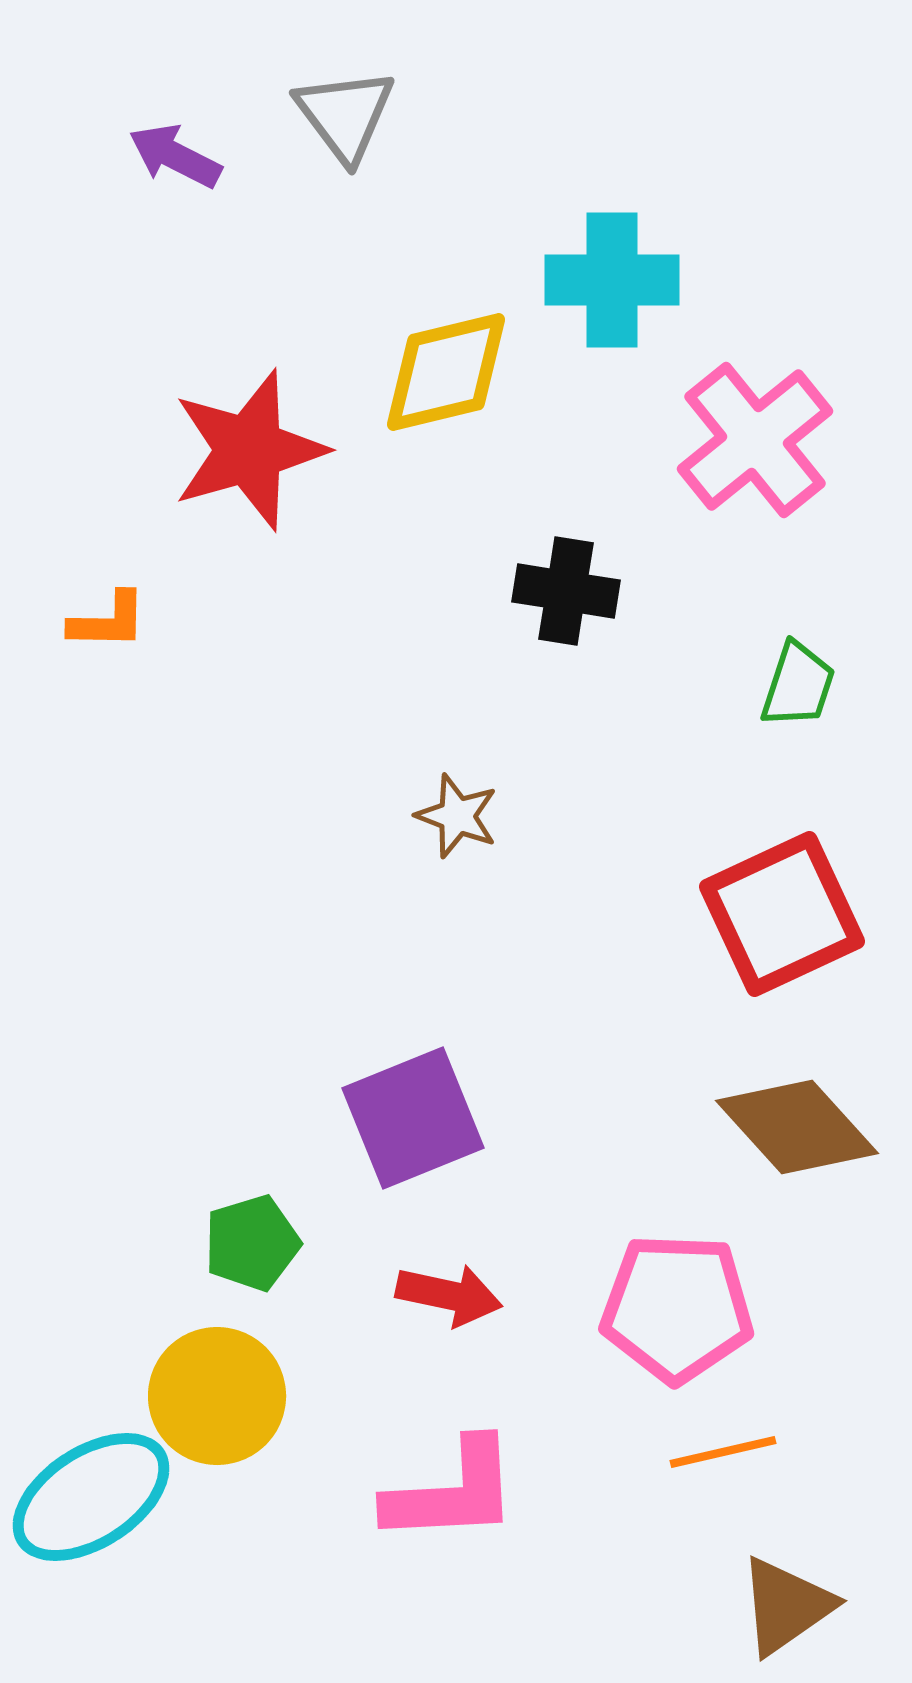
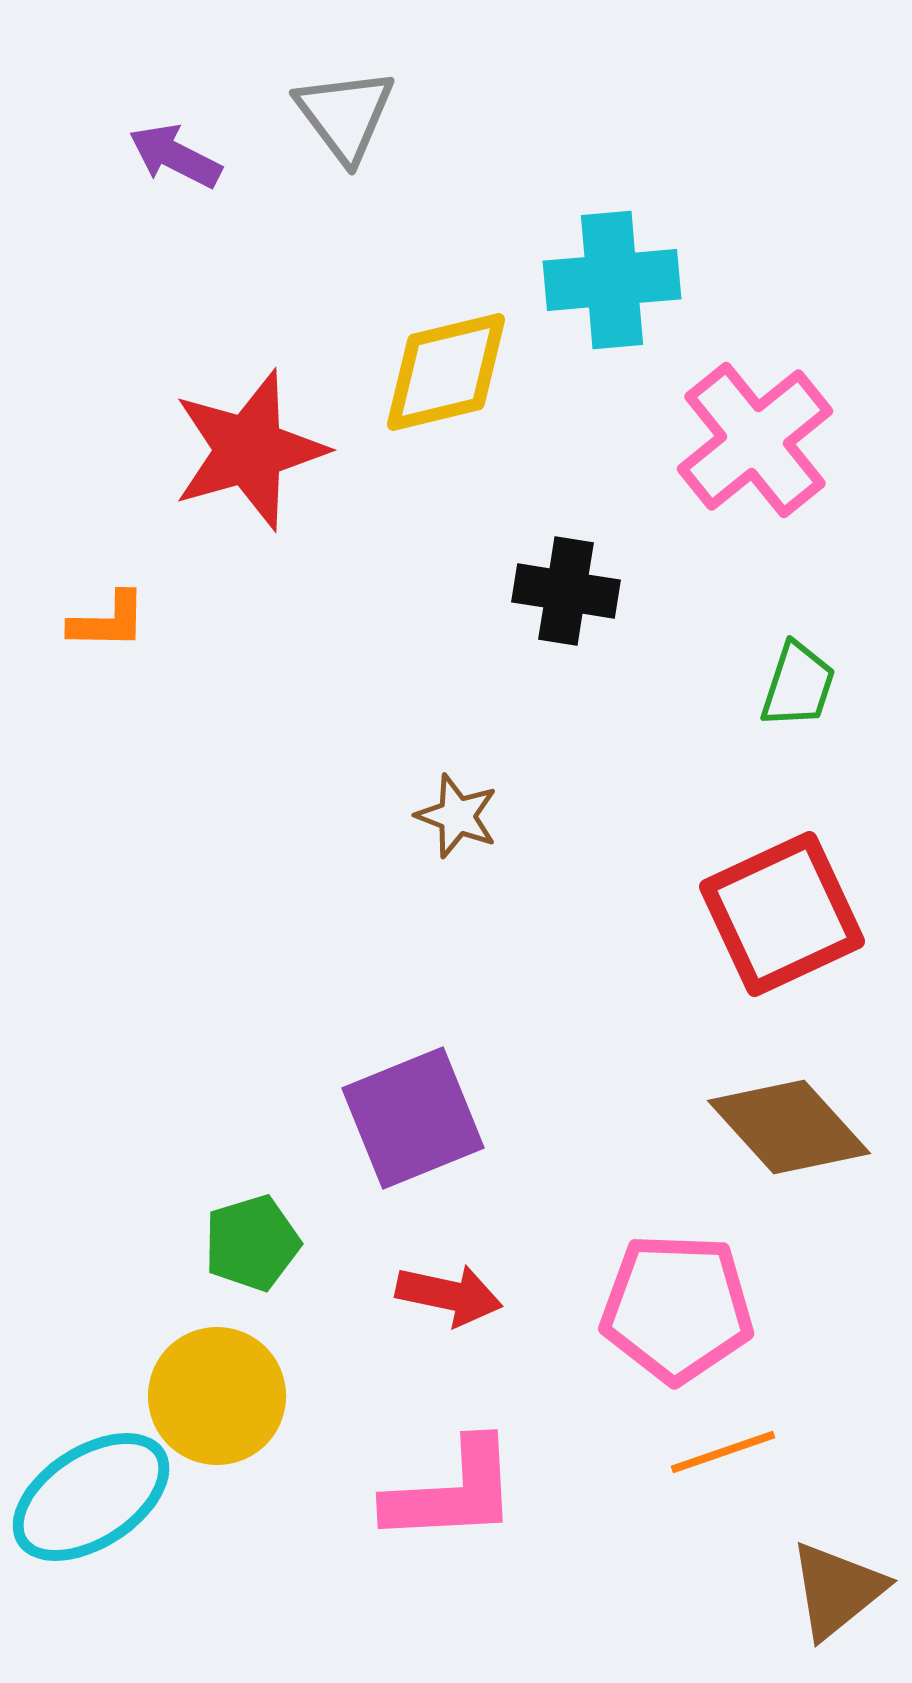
cyan cross: rotated 5 degrees counterclockwise
brown diamond: moved 8 px left
orange line: rotated 6 degrees counterclockwise
brown triangle: moved 51 px right, 16 px up; rotated 4 degrees counterclockwise
